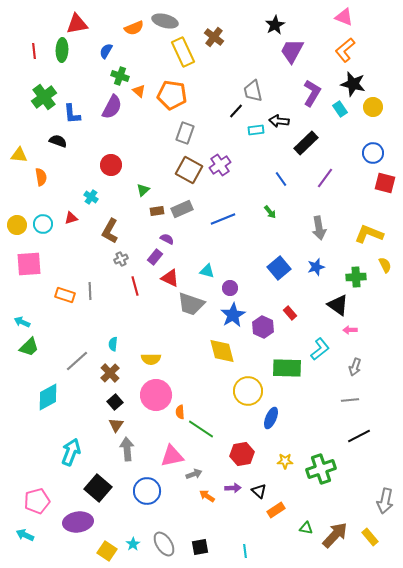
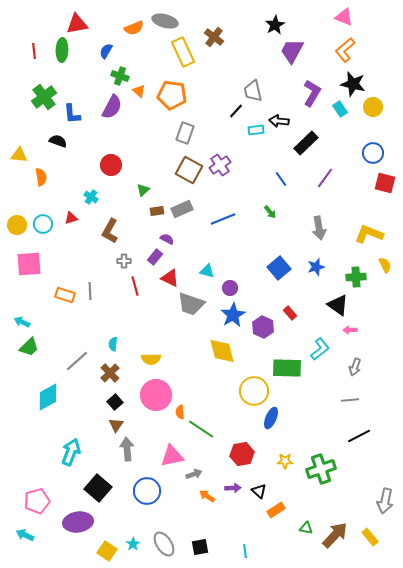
gray cross at (121, 259): moved 3 px right, 2 px down; rotated 24 degrees clockwise
yellow circle at (248, 391): moved 6 px right
